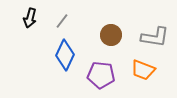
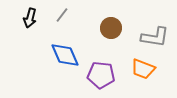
gray line: moved 6 px up
brown circle: moved 7 px up
blue diamond: rotated 48 degrees counterclockwise
orange trapezoid: moved 1 px up
